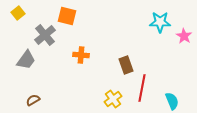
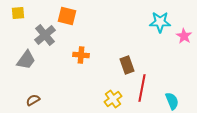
yellow square: rotated 32 degrees clockwise
brown rectangle: moved 1 px right
